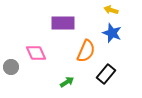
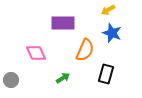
yellow arrow: moved 3 px left; rotated 48 degrees counterclockwise
orange semicircle: moved 1 px left, 1 px up
gray circle: moved 13 px down
black rectangle: rotated 24 degrees counterclockwise
green arrow: moved 4 px left, 4 px up
